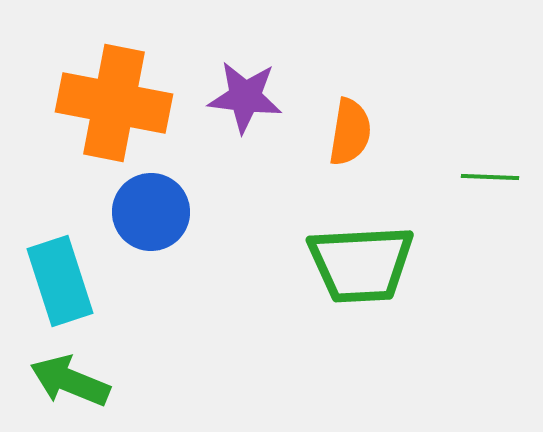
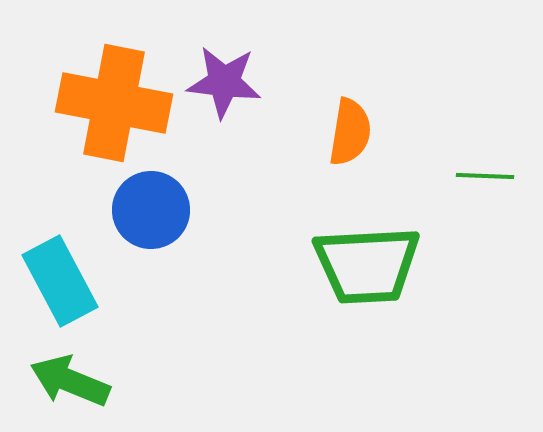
purple star: moved 21 px left, 15 px up
green line: moved 5 px left, 1 px up
blue circle: moved 2 px up
green trapezoid: moved 6 px right, 1 px down
cyan rectangle: rotated 10 degrees counterclockwise
